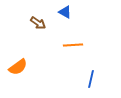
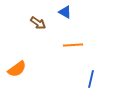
orange semicircle: moved 1 px left, 2 px down
